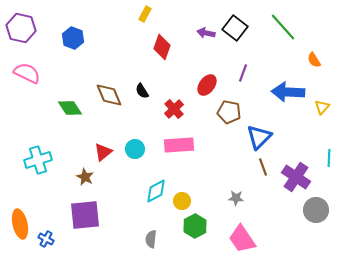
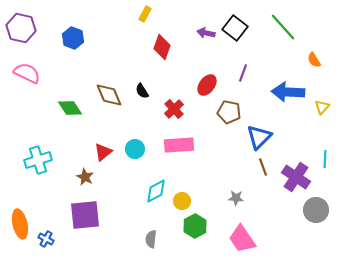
cyan line: moved 4 px left, 1 px down
